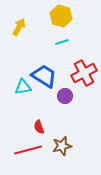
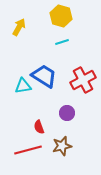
red cross: moved 1 px left, 7 px down
cyan triangle: moved 1 px up
purple circle: moved 2 px right, 17 px down
